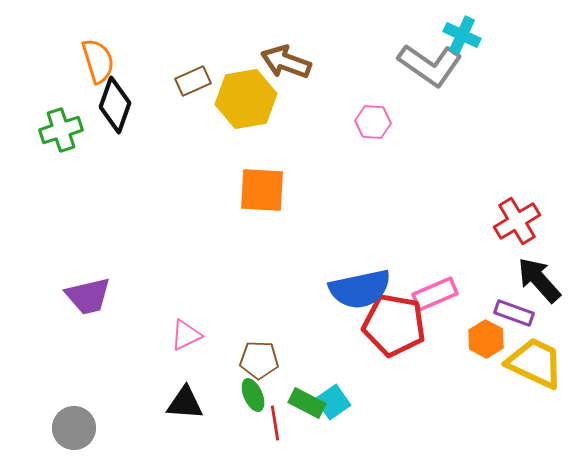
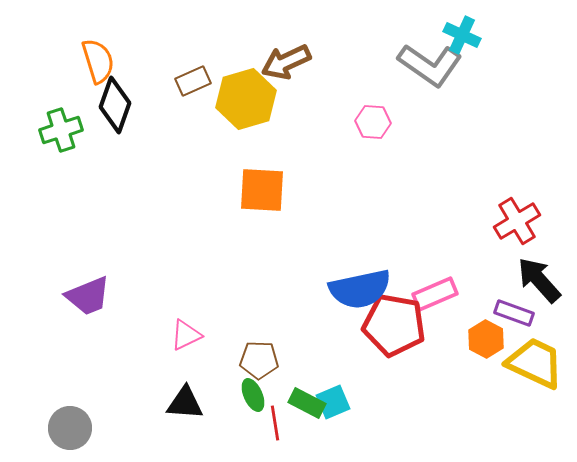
brown arrow: rotated 45 degrees counterclockwise
yellow hexagon: rotated 6 degrees counterclockwise
purple trapezoid: rotated 9 degrees counterclockwise
cyan square: rotated 12 degrees clockwise
gray circle: moved 4 px left
